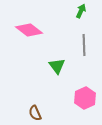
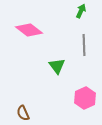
brown semicircle: moved 12 px left
